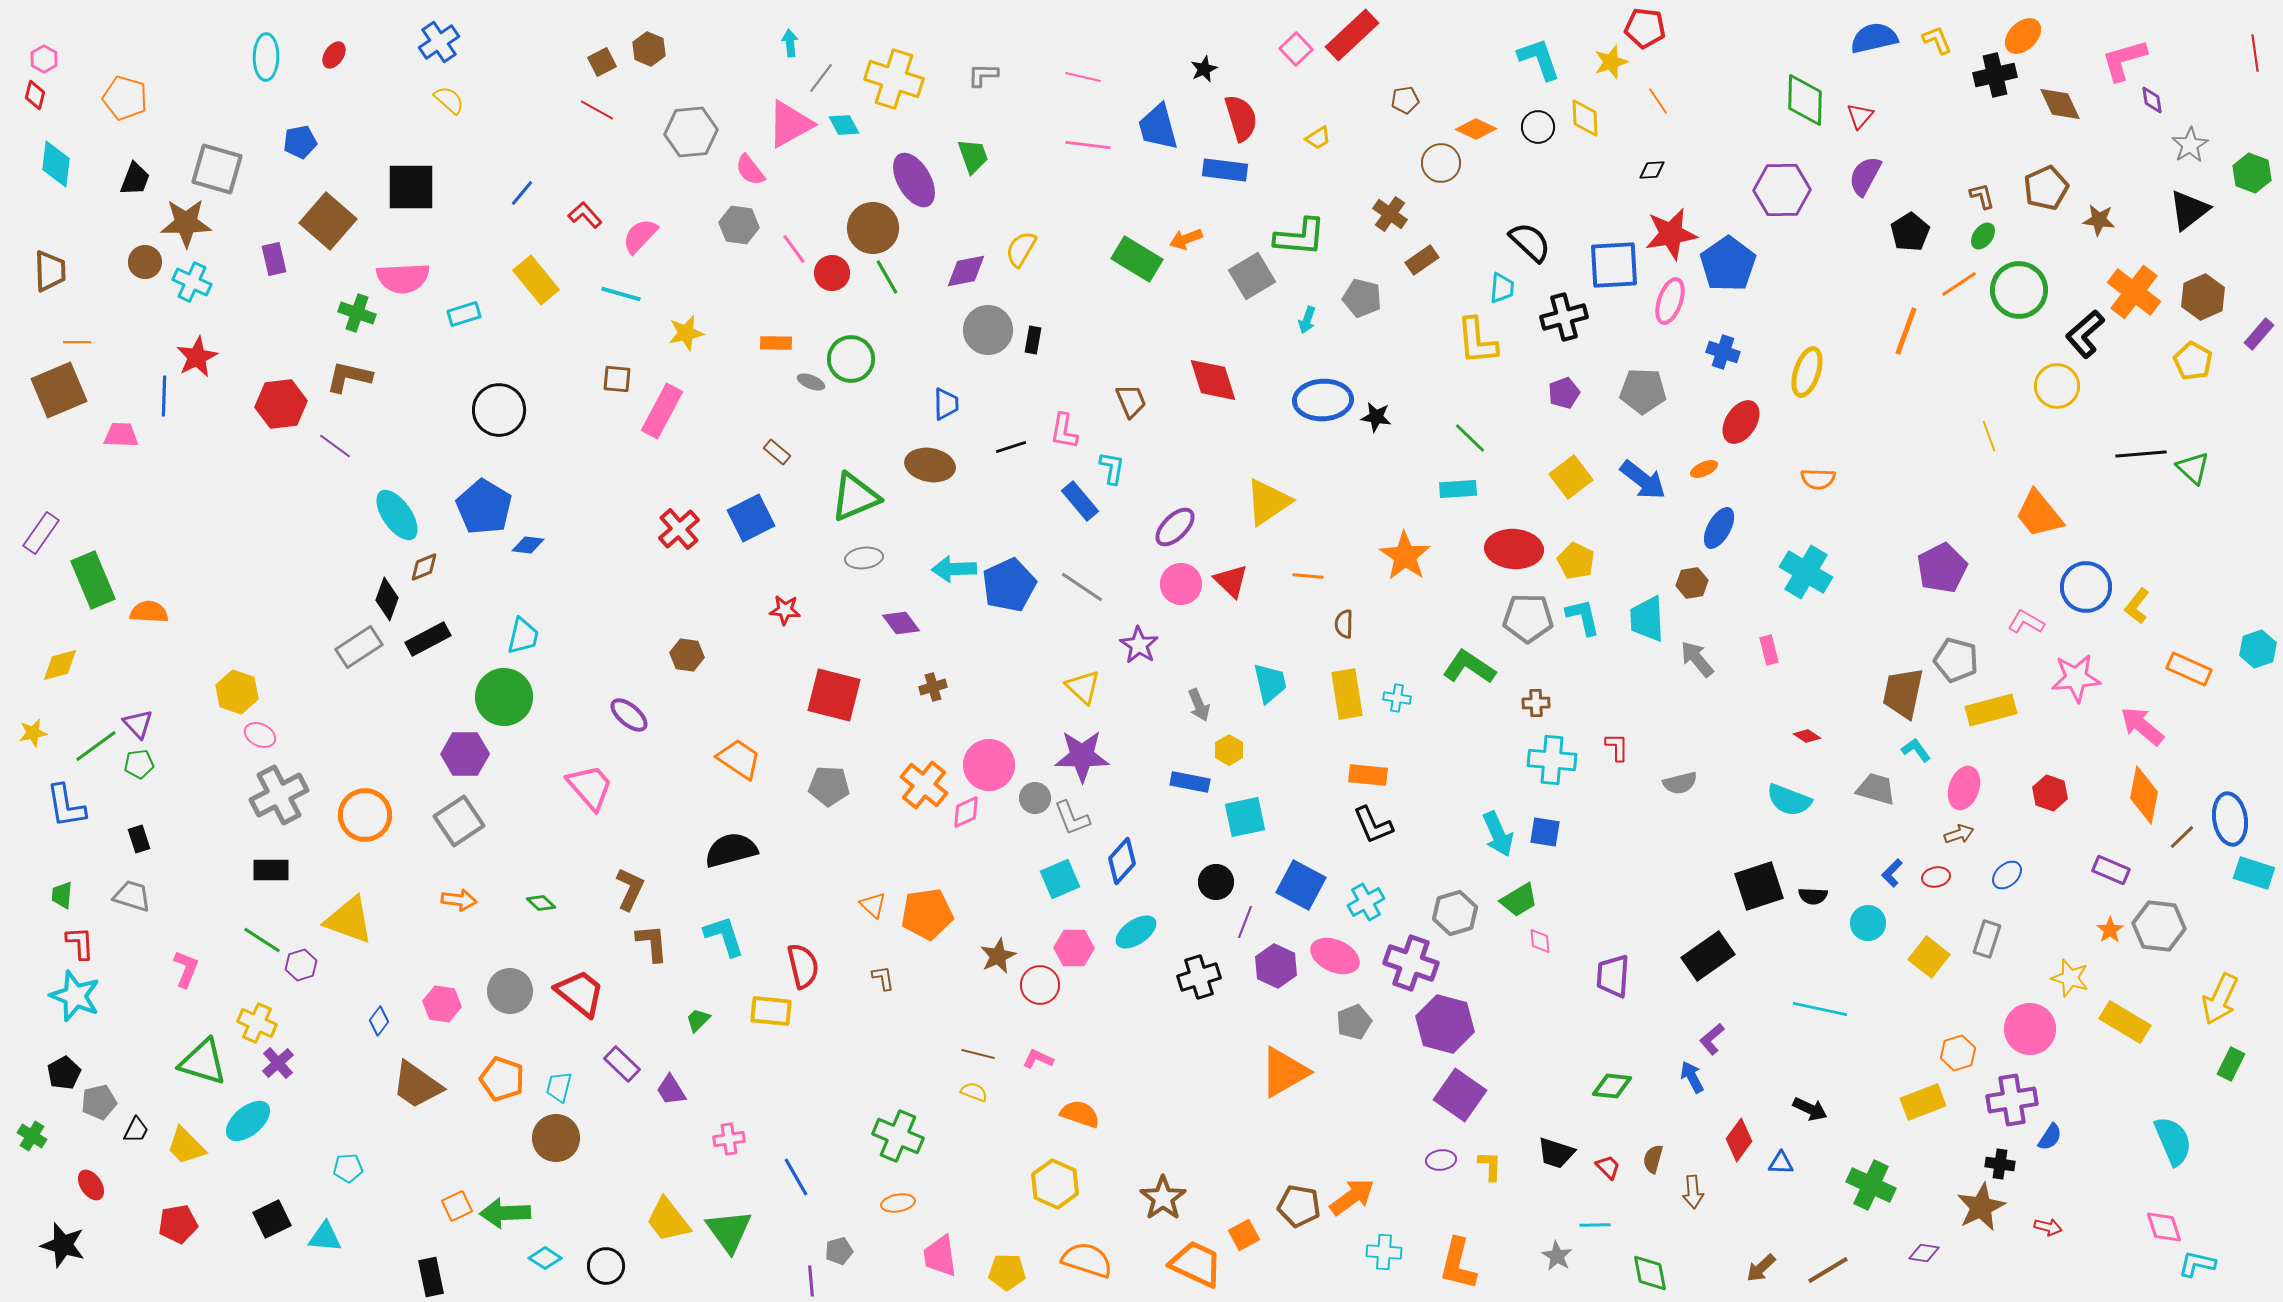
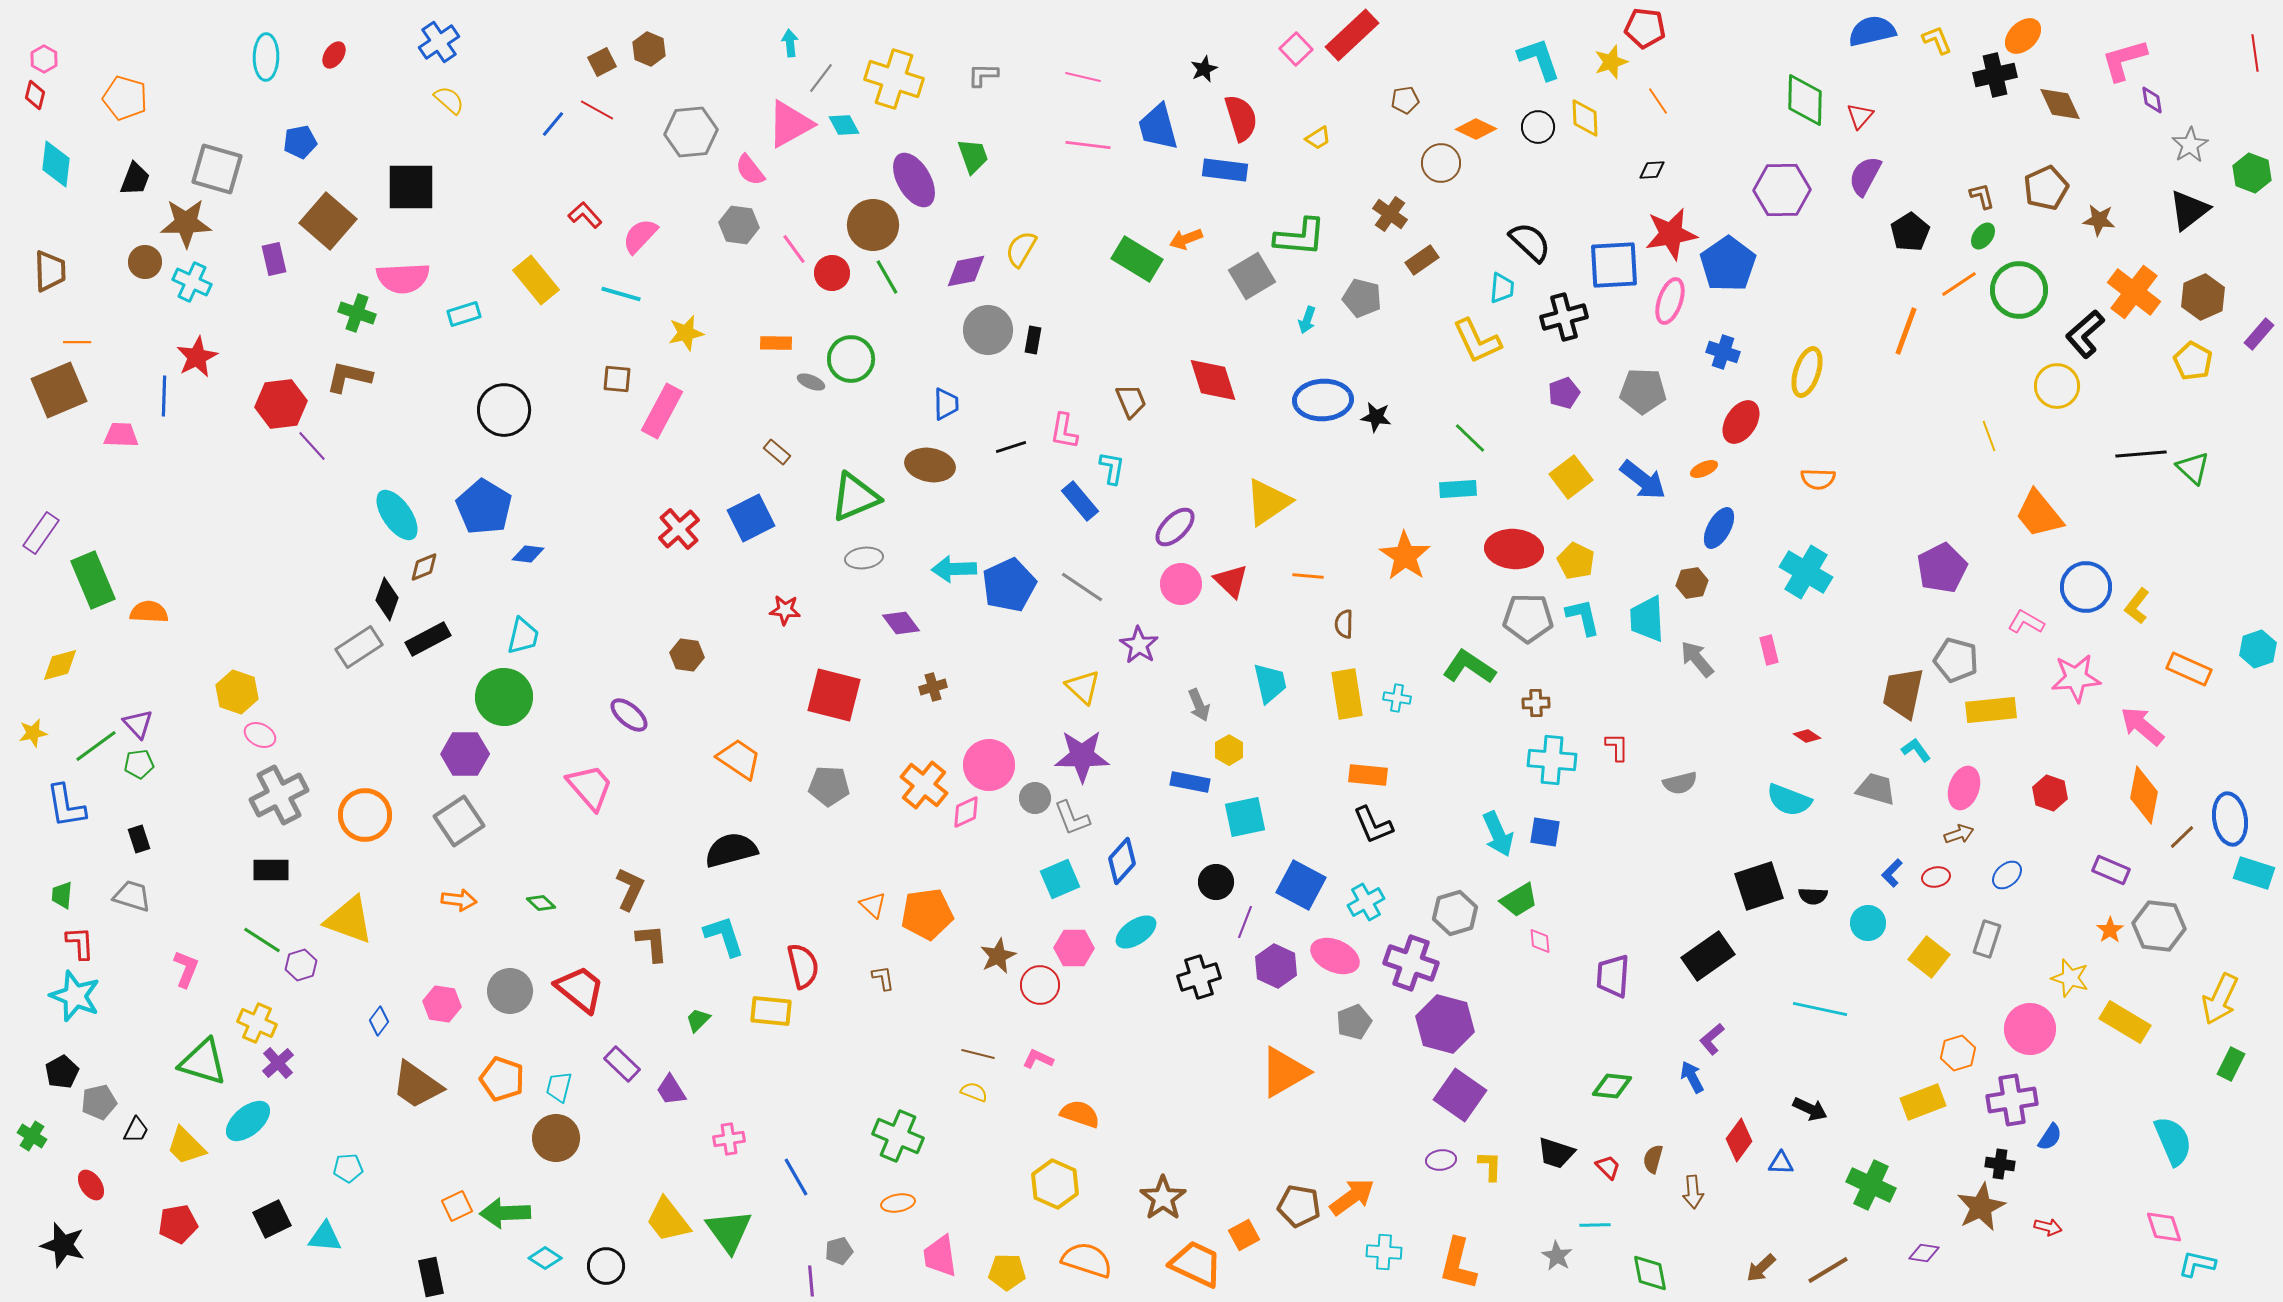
blue semicircle at (1874, 38): moved 2 px left, 7 px up
blue line at (522, 193): moved 31 px right, 69 px up
brown circle at (873, 228): moved 3 px up
yellow L-shape at (1477, 341): rotated 20 degrees counterclockwise
black circle at (499, 410): moved 5 px right
purple line at (335, 446): moved 23 px left; rotated 12 degrees clockwise
blue diamond at (528, 545): moved 9 px down
yellow rectangle at (1991, 710): rotated 9 degrees clockwise
red trapezoid at (580, 993): moved 4 px up
black pentagon at (64, 1073): moved 2 px left, 1 px up
